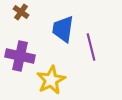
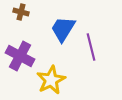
brown cross: rotated 21 degrees counterclockwise
blue trapezoid: rotated 24 degrees clockwise
purple cross: rotated 16 degrees clockwise
